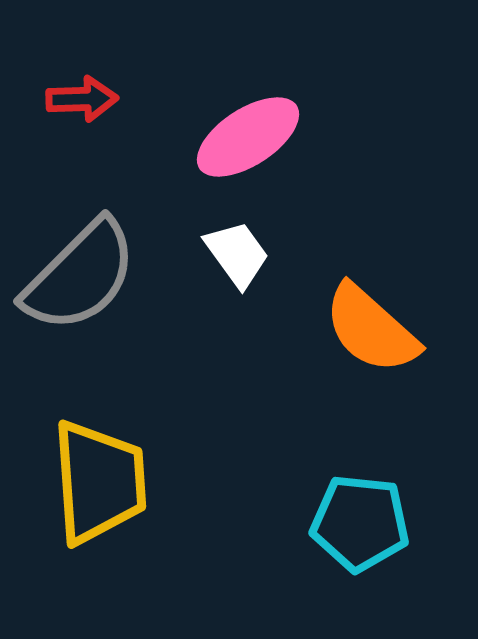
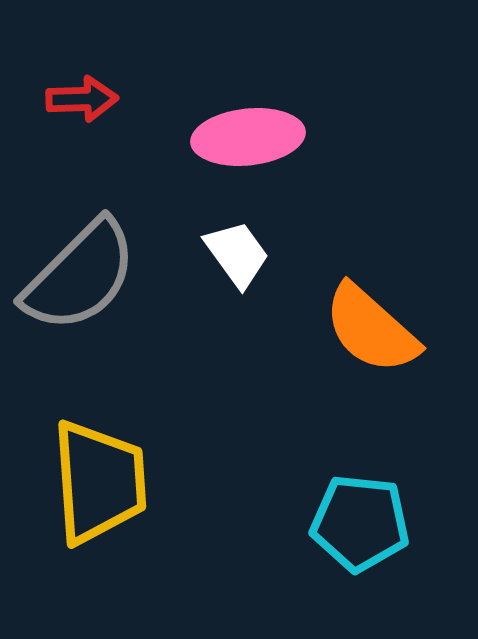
pink ellipse: rotated 27 degrees clockwise
